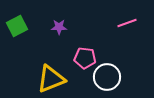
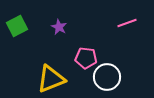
purple star: rotated 28 degrees clockwise
pink pentagon: moved 1 px right
